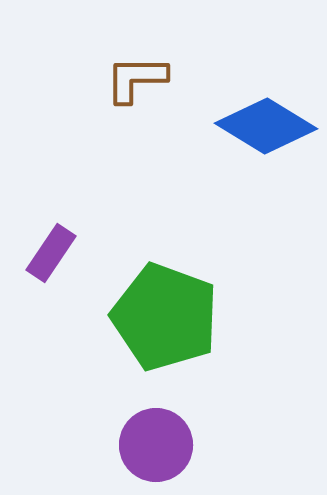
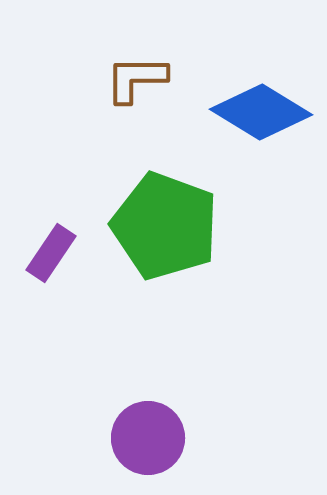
blue diamond: moved 5 px left, 14 px up
green pentagon: moved 91 px up
purple circle: moved 8 px left, 7 px up
